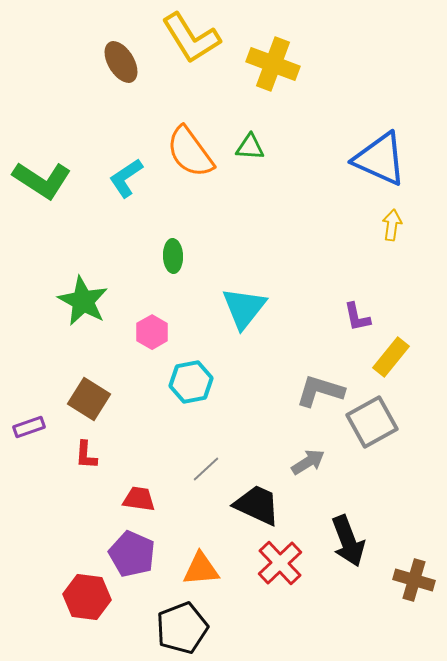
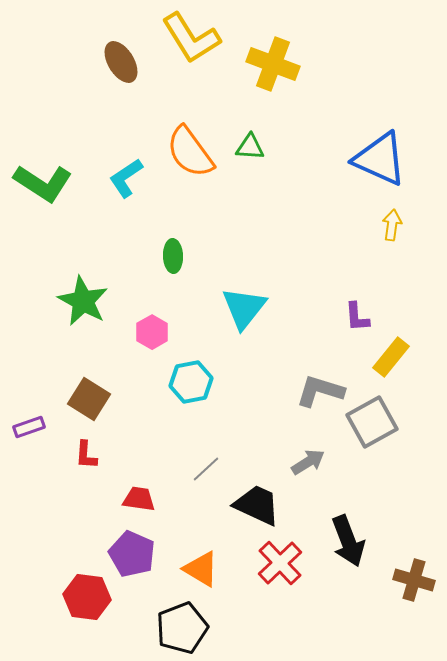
green L-shape: moved 1 px right, 3 px down
purple L-shape: rotated 8 degrees clockwise
orange triangle: rotated 36 degrees clockwise
